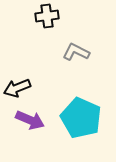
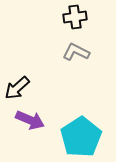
black cross: moved 28 px right, 1 px down
black arrow: rotated 20 degrees counterclockwise
cyan pentagon: moved 19 px down; rotated 15 degrees clockwise
